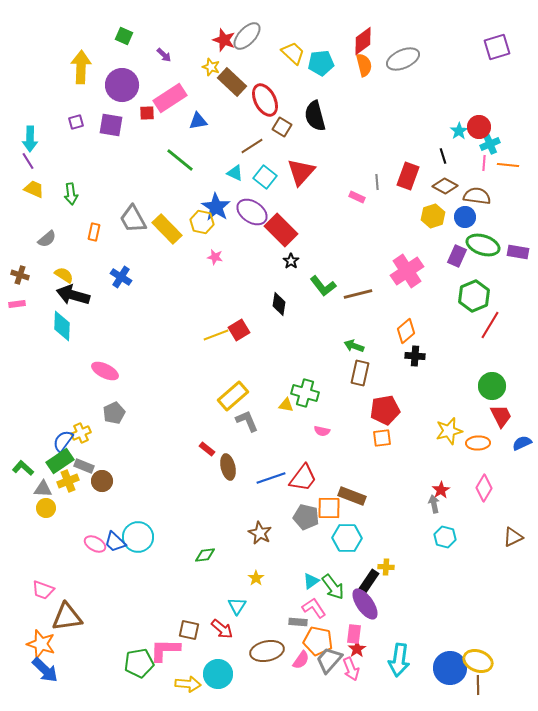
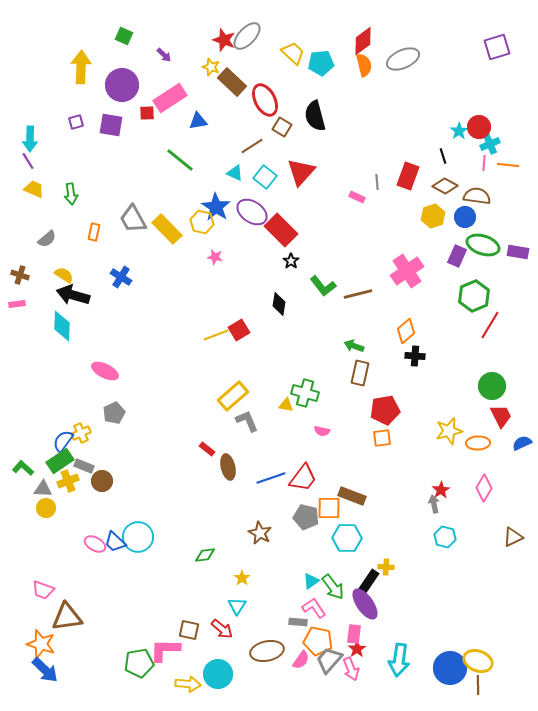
yellow star at (256, 578): moved 14 px left
